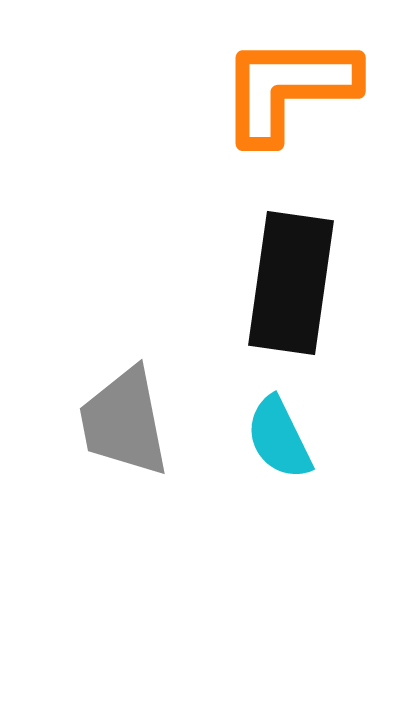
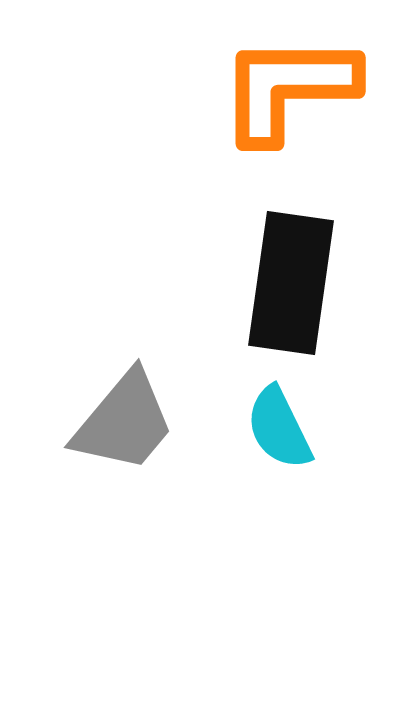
gray trapezoid: rotated 129 degrees counterclockwise
cyan semicircle: moved 10 px up
